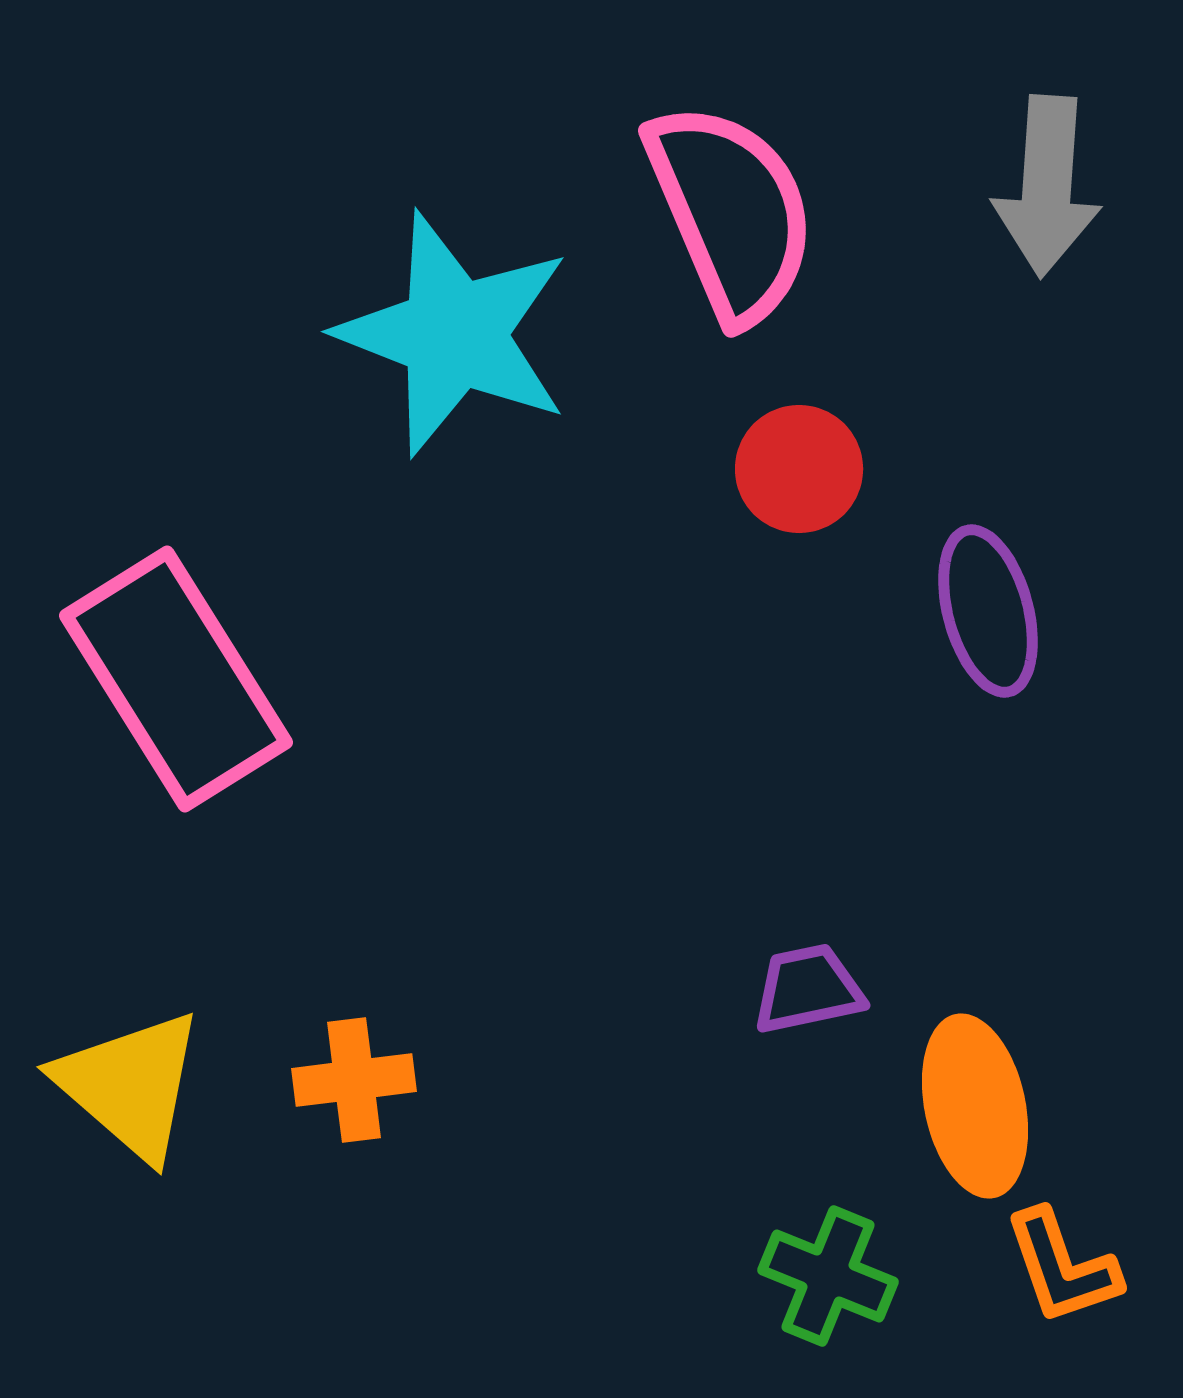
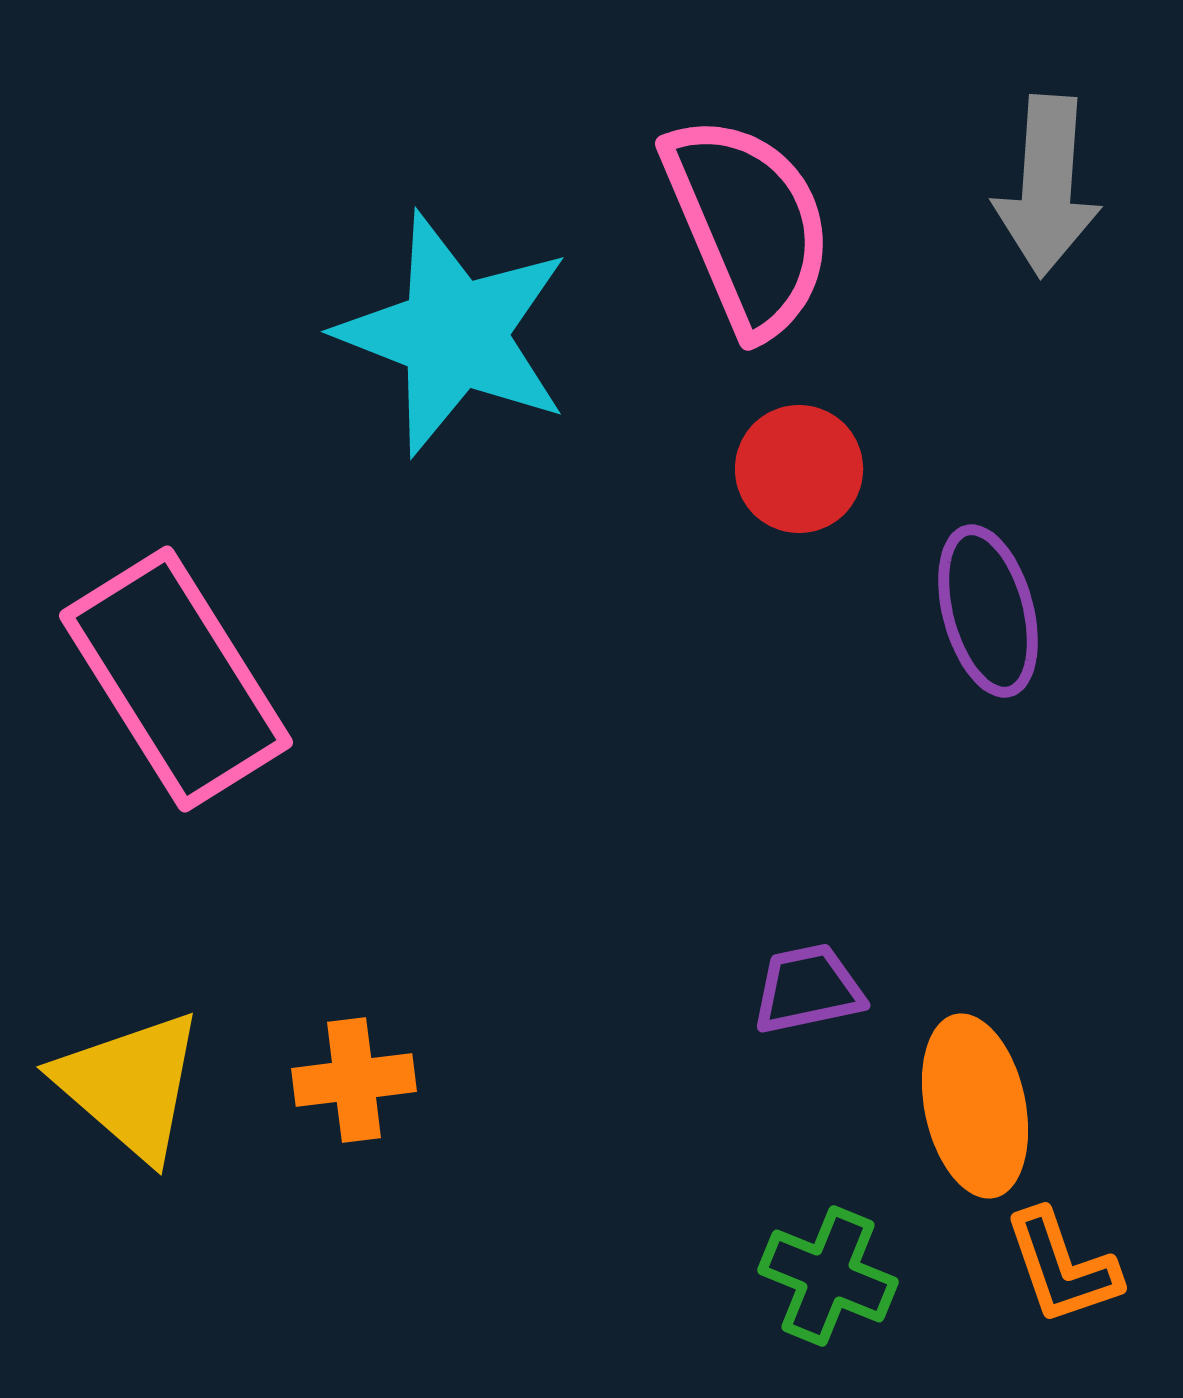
pink semicircle: moved 17 px right, 13 px down
